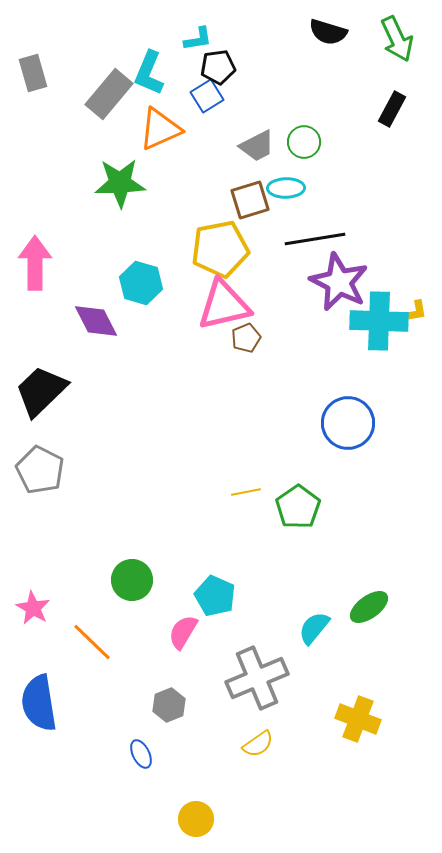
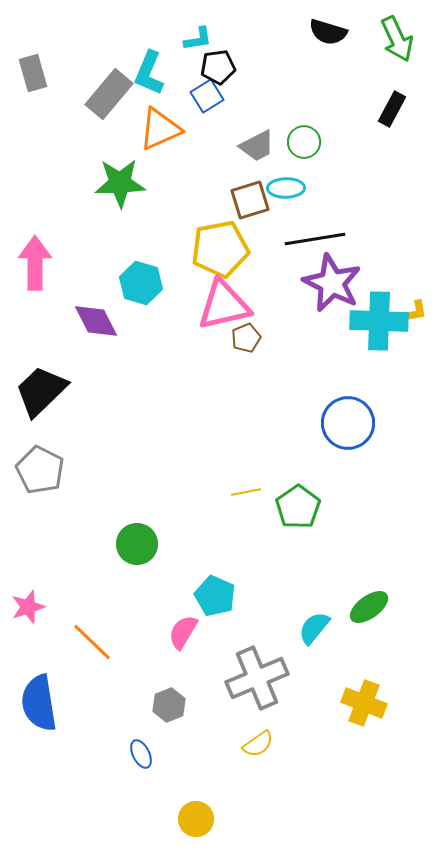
purple star at (339, 282): moved 7 px left, 1 px down
green circle at (132, 580): moved 5 px right, 36 px up
pink star at (33, 608): moved 5 px left, 1 px up; rotated 24 degrees clockwise
yellow cross at (358, 719): moved 6 px right, 16 px up
